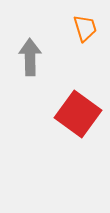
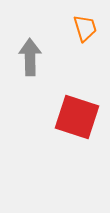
red square: moved 1 px left, 3 px down; rotated 18 degrees counterclockwise
